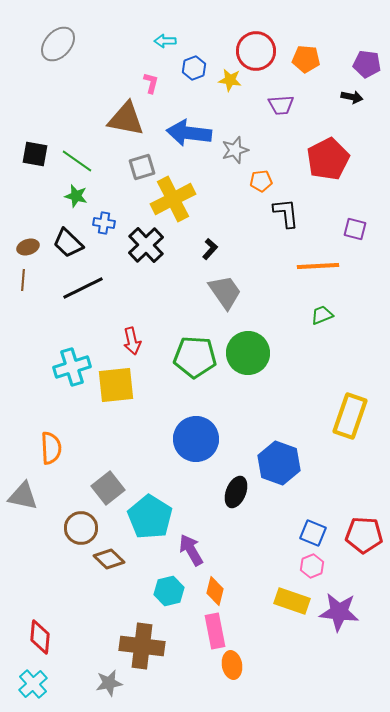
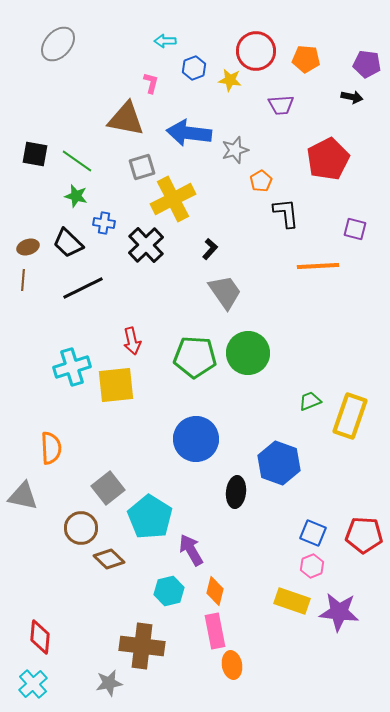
orange pentagon at (261, 181): rotated 25 degrees counterclockwise
green trapezoid at (322, 315): moved 12 px left, 86 px down
black ellipse at (236, 492): rotated 16 degrees counterclockwise
